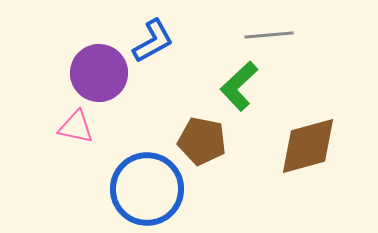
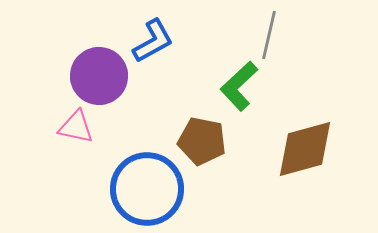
gray line: rotated 72 degrees counterclockwise
purple circle: moved 3 px down
brown diamond: moved 3 px left, 3 px down
